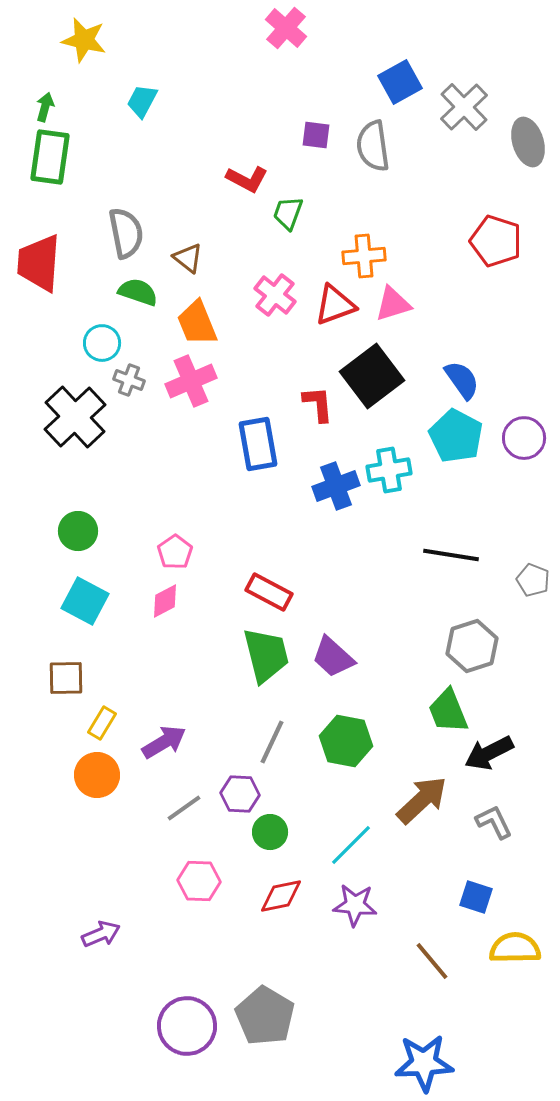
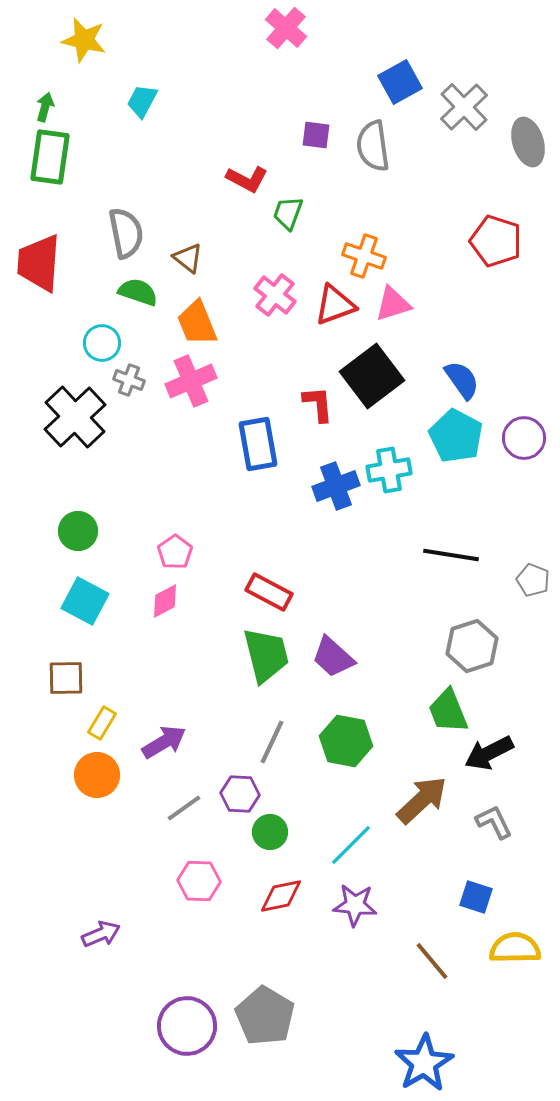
orange cross at (364, 256): rotated 24 degrees clockwise
blue star at (424, 1063): rotated 28 degrees counterclockwise
